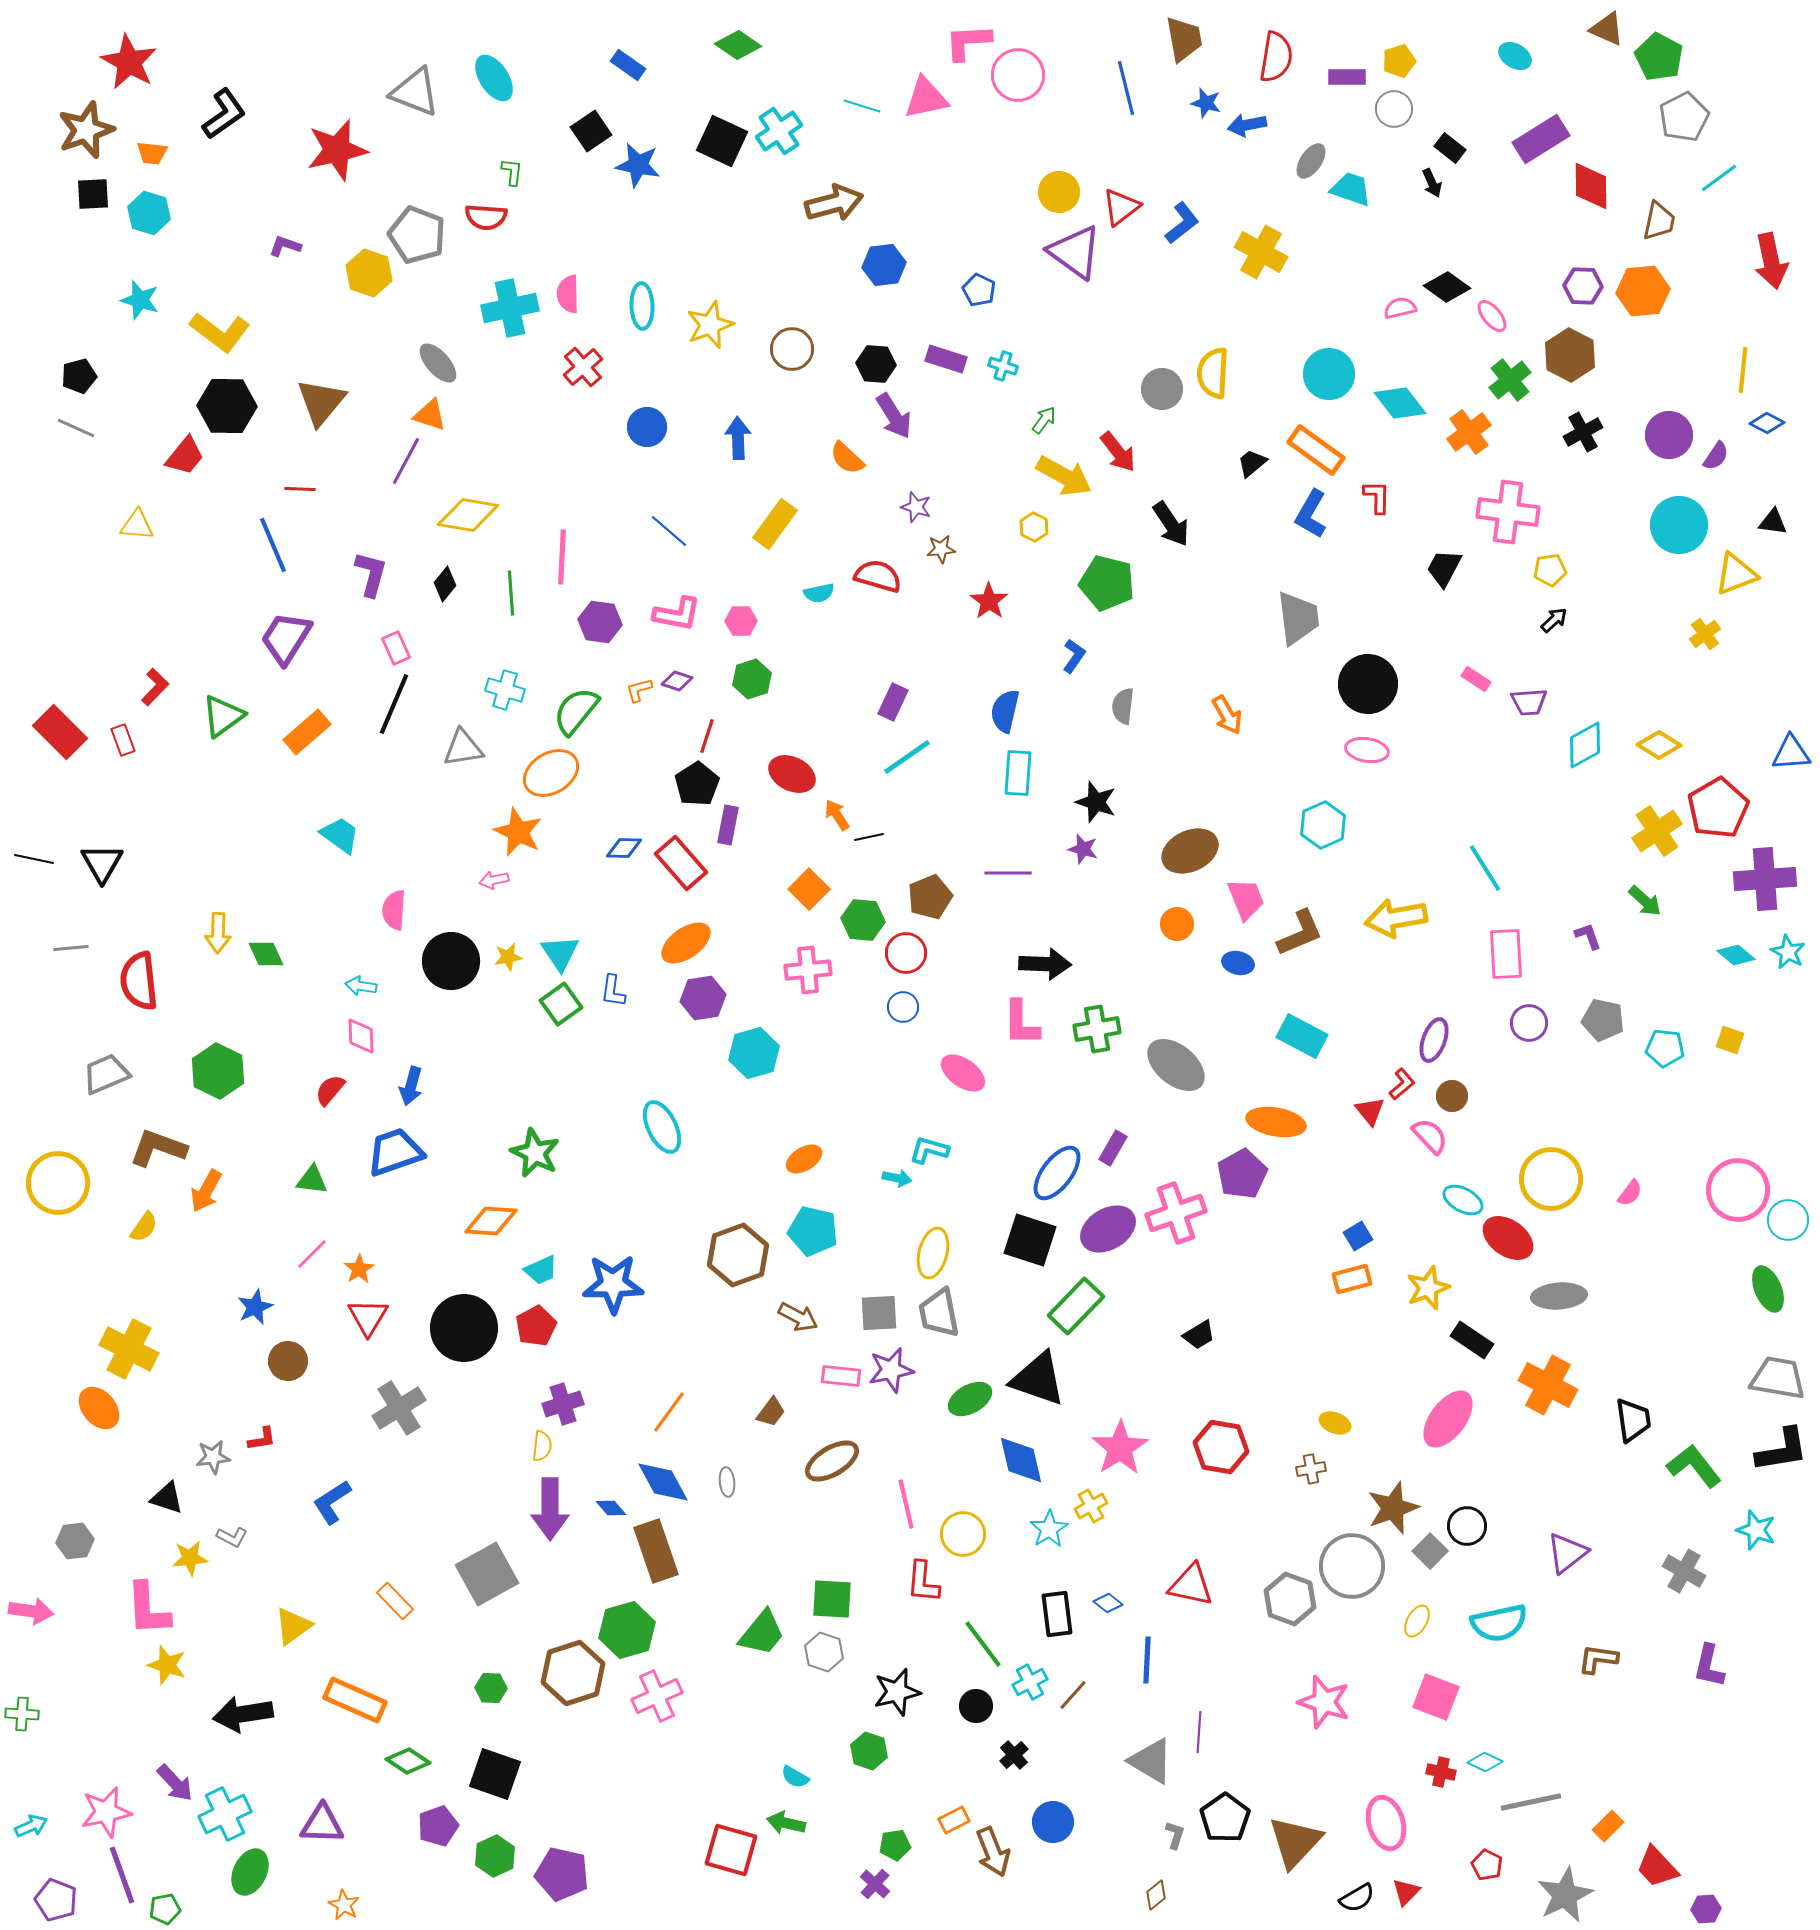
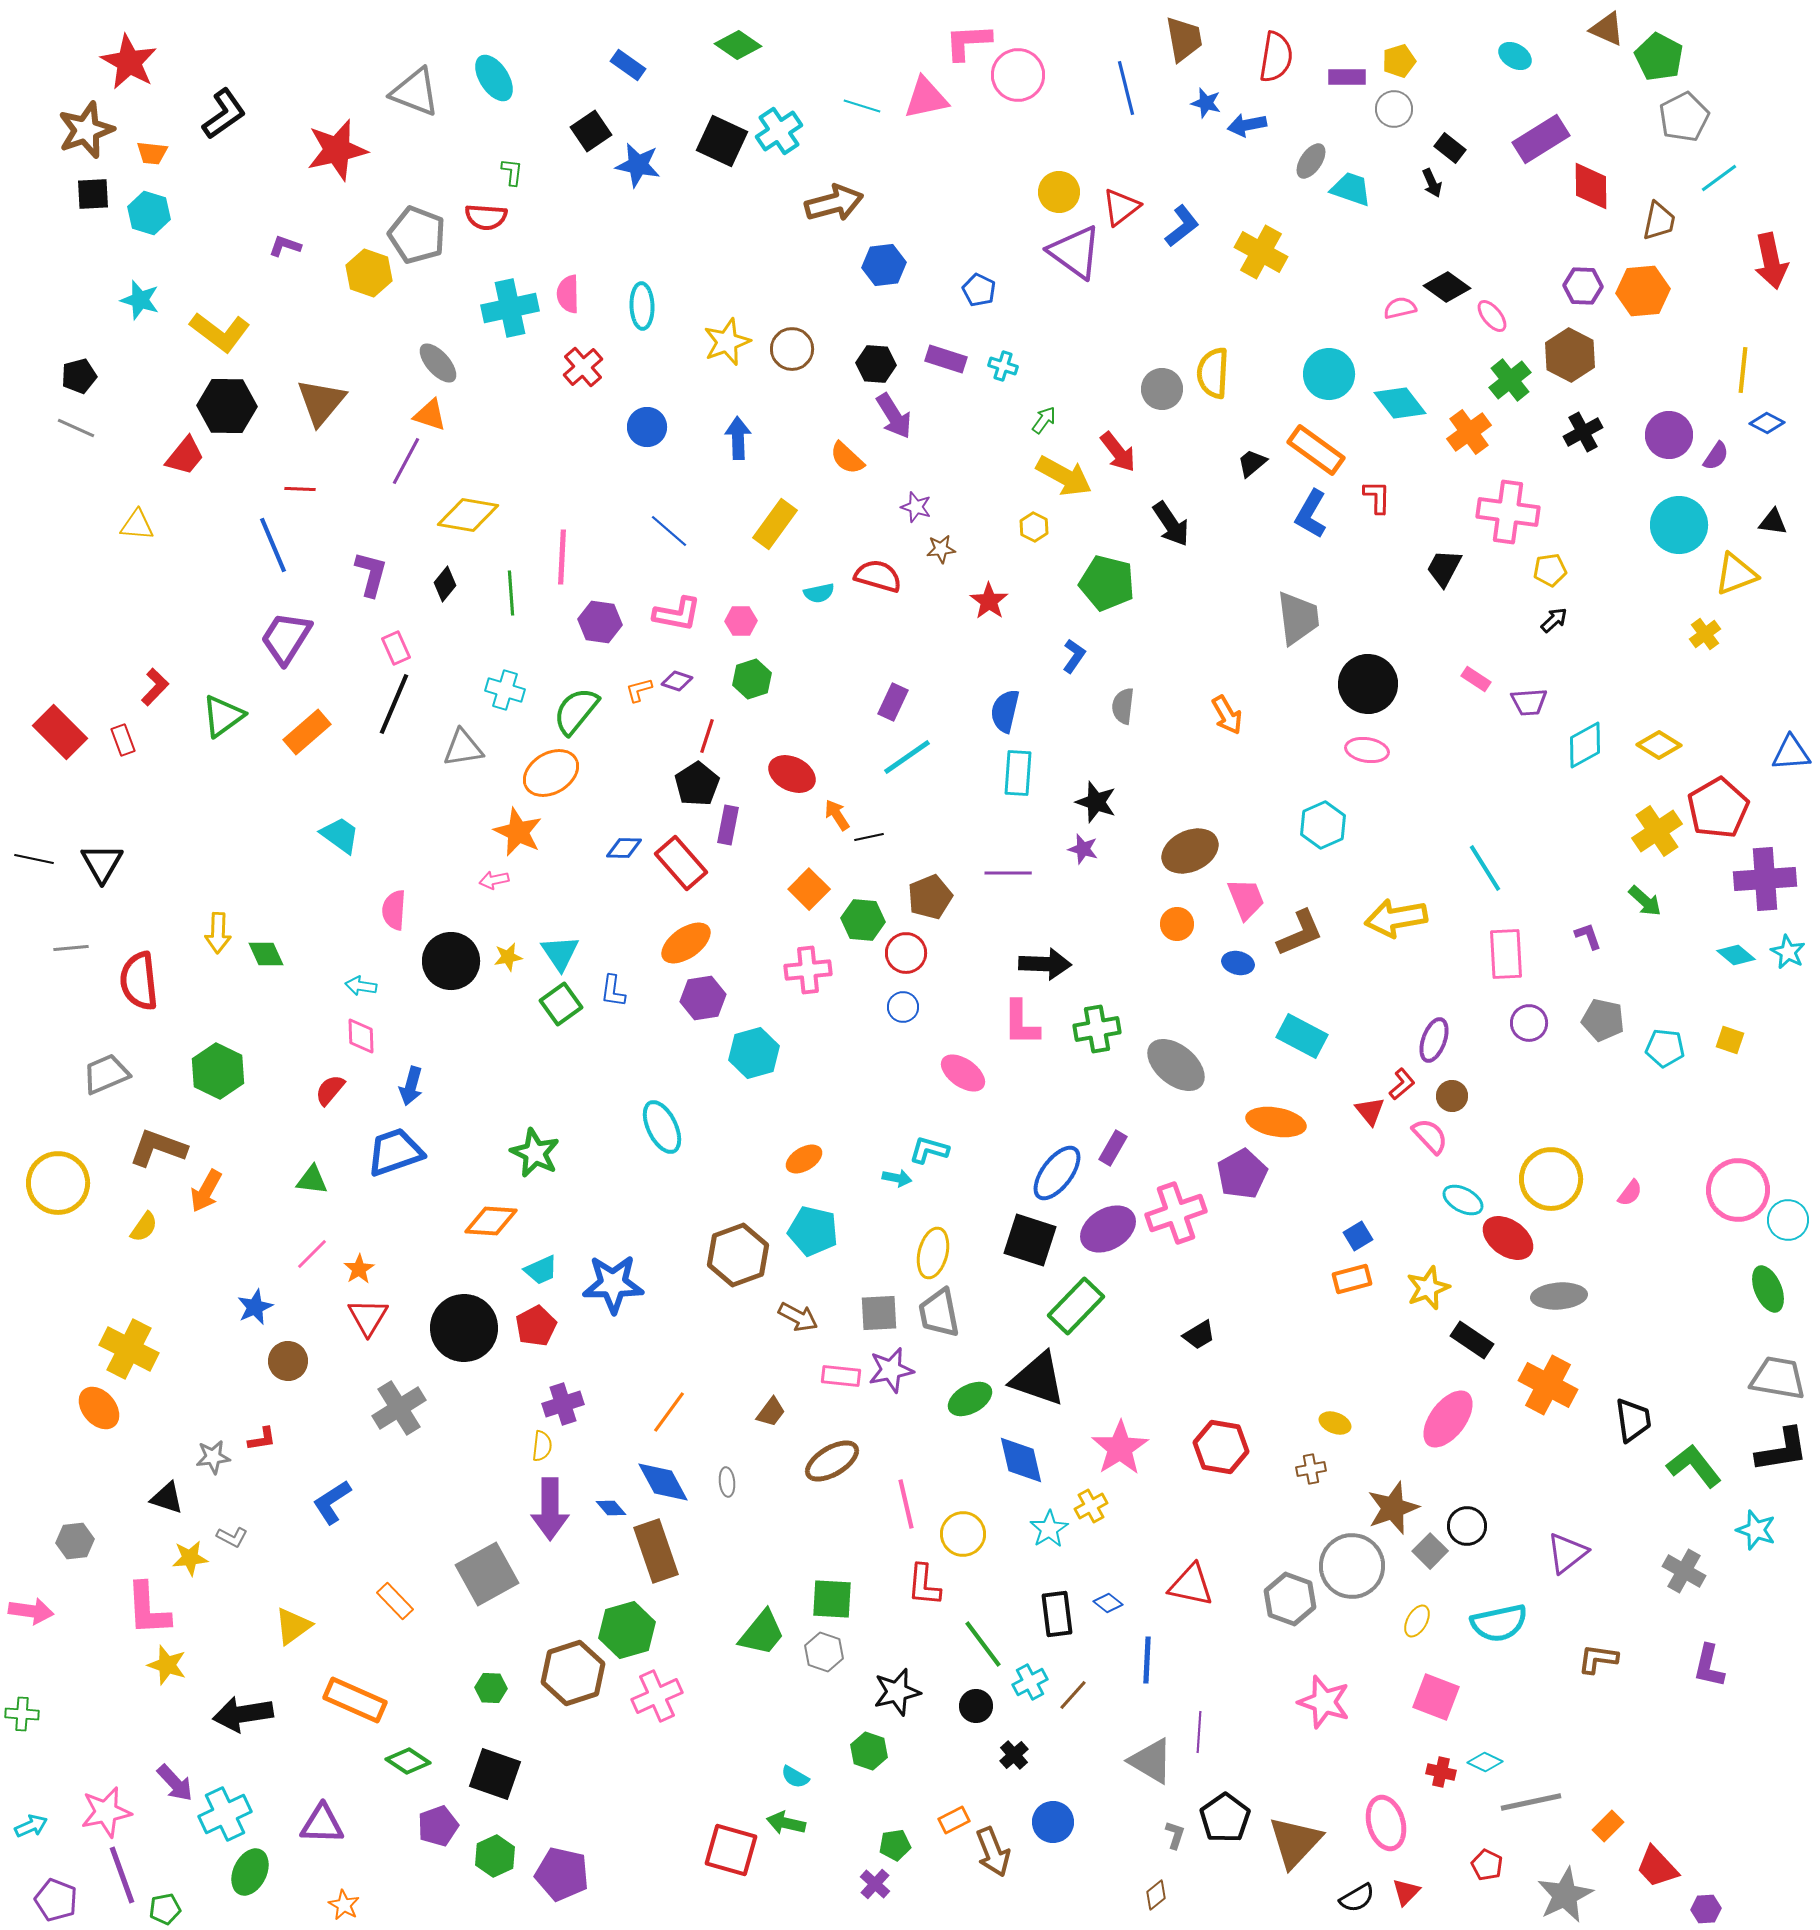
blue L-shape at (1182, 223): moved 3 px down
yellow star at (710, 325): moved 17 px right, 17 px down
red L-shape at (923, 1582): moved 1 px right, 3 px down
